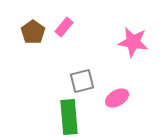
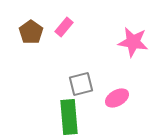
brown pentagon: moved 2 px left
gray square: moved 1 px left, 3 px down
